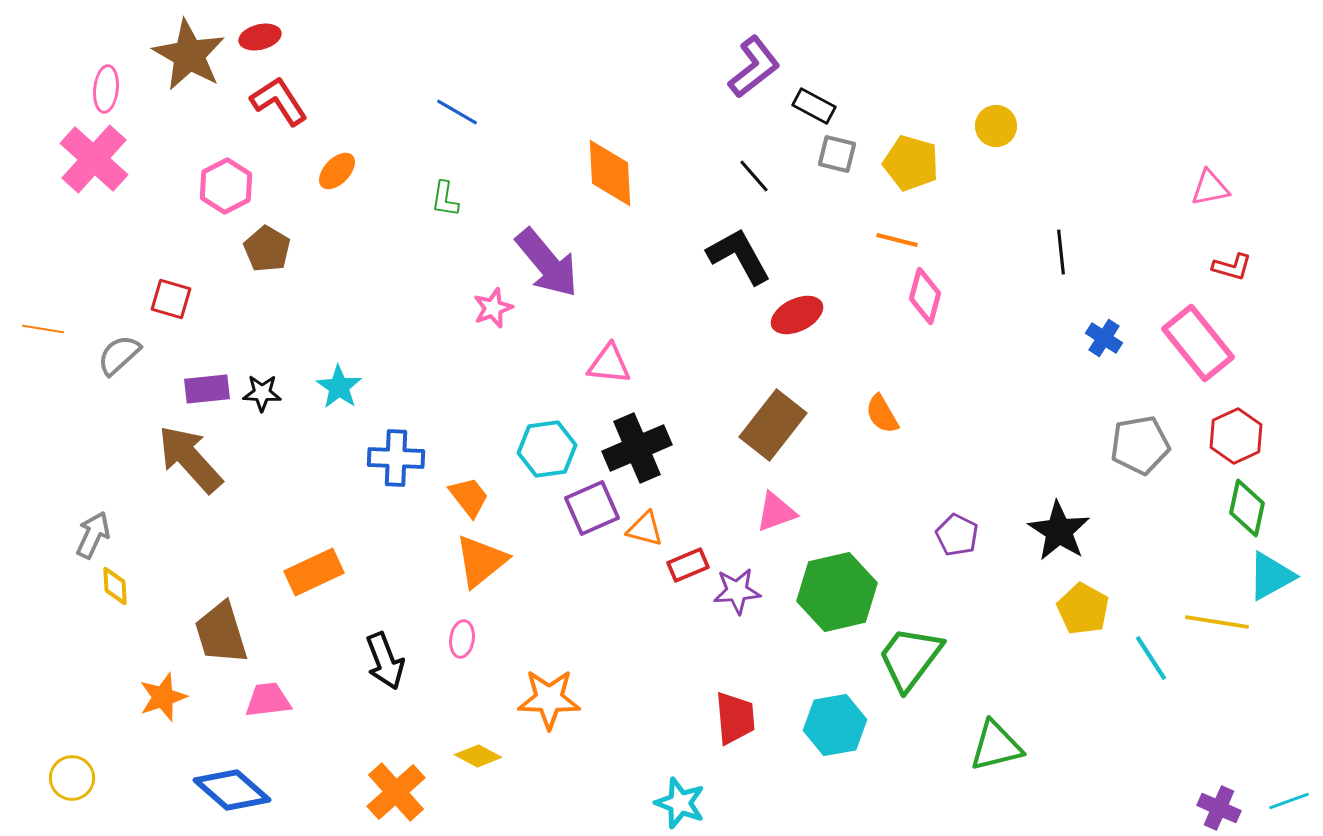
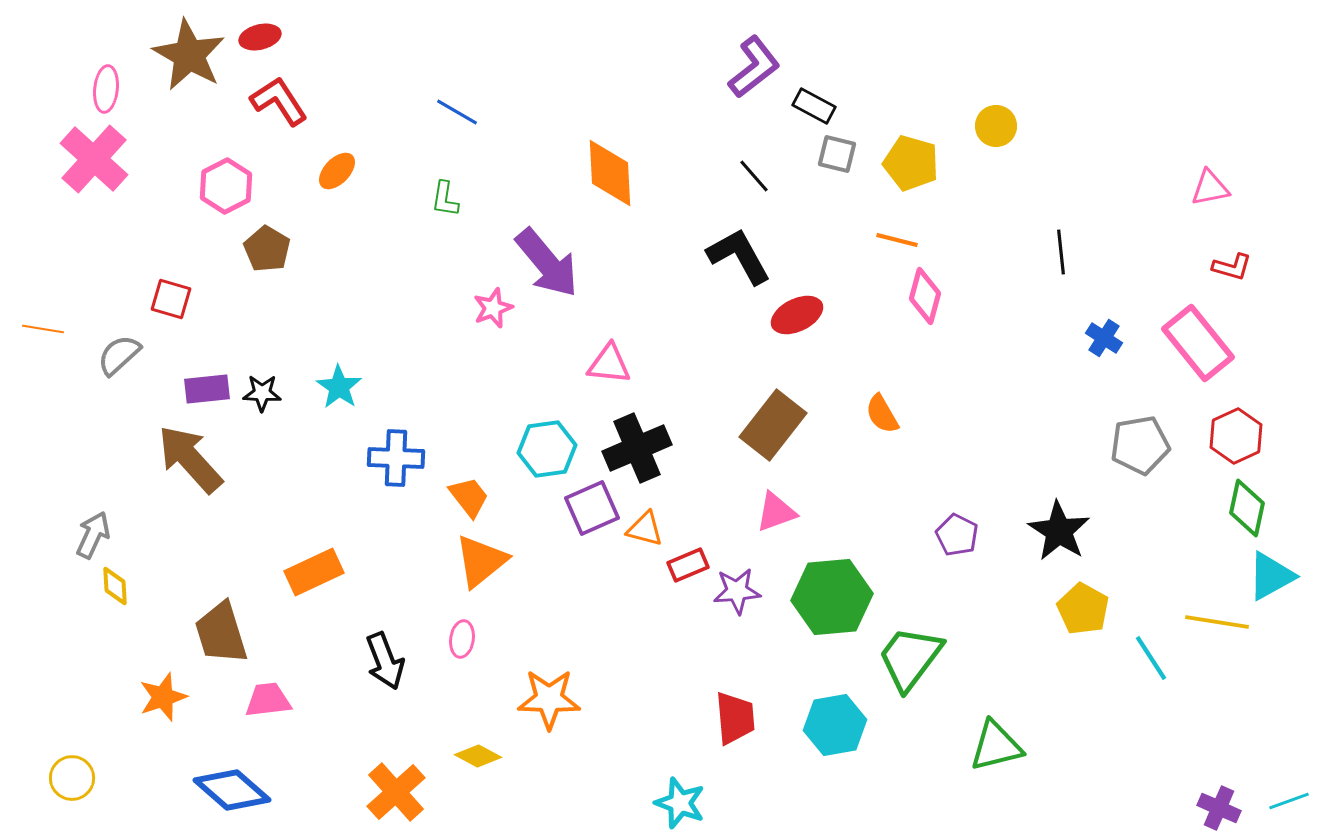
green hexagon at (837, 592): moved 5 px left, 5 px down; rotated 8 degrees clockwise
